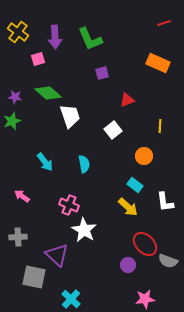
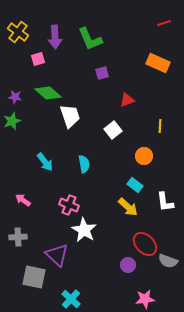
pink arrow: moved 1 px right, 4 px down
